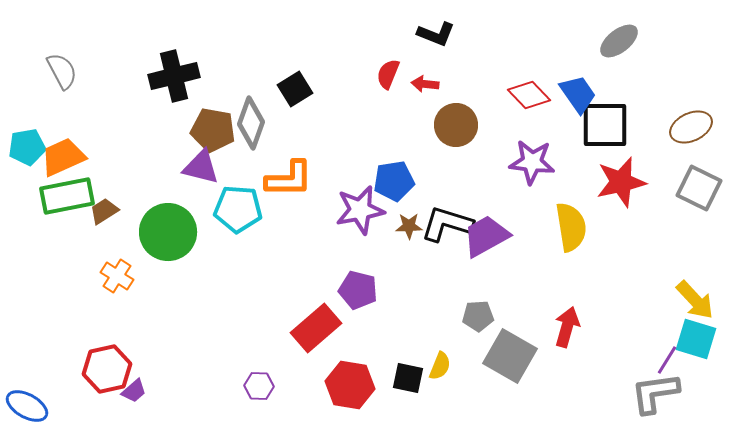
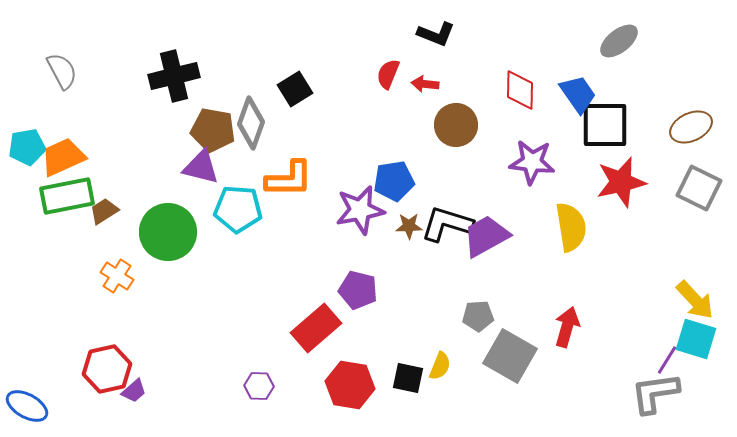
red diamond at (529, 95): moved 9 px left, 5 px up; rotated 45 degrees clockwise
